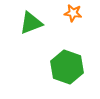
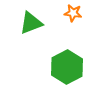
green hexagon: rotated 12 degrees clockwise
